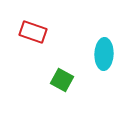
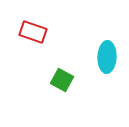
cyan ellipse: moved 3 px right, 3 px down
